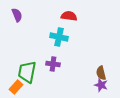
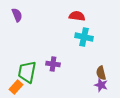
red semicircle: moved 8 px right
cyan cross: moved 25 px right
